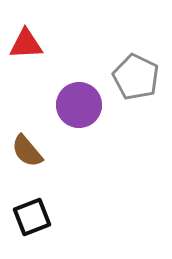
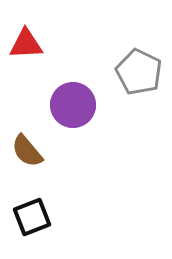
gray pentagon: moved 3 px right, 5 px up
purple circle: moved 6 px left
